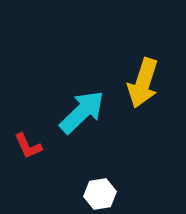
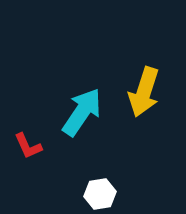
yellow arrow: moved 1 px right, 9 px down
cyan arrow: rotated 12 degrees counterclockwise
